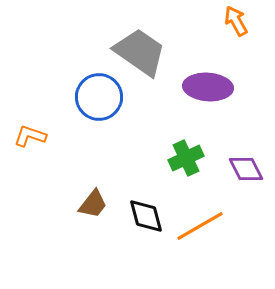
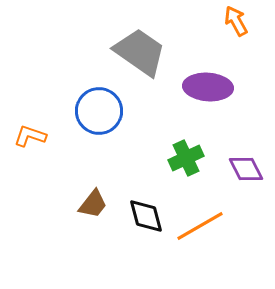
blue circle: moved 14 px down
